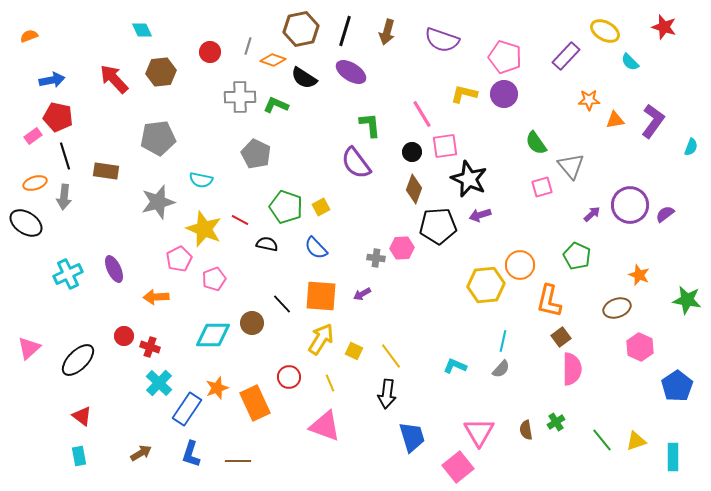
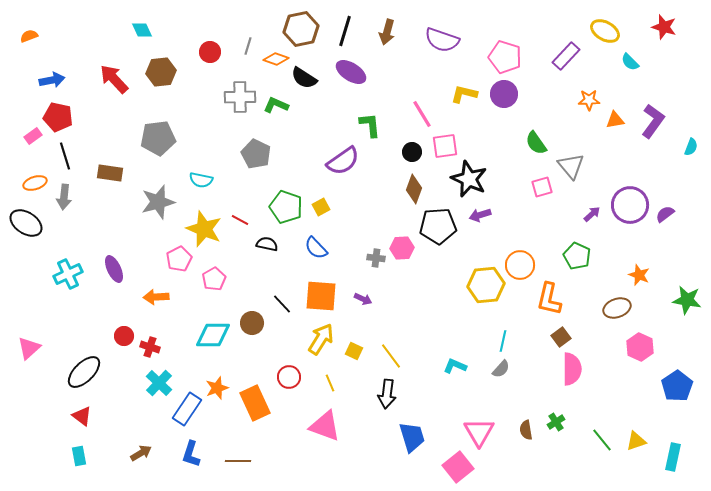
orange diamond at (273, 60): moved 3 px right, 1 px up
purple semicircle at (356, 163): moved 13 px left, 2 px up; rotated 88 degrees counterclockwise
brown rectangle at (106, 171): moved 4 px right, 2 px down
pink pentagon at (214, 279): rotated 10 degrees counterclockwise
purple arrow at (362, 294): moved 1 px right, 5 px down; rotated 126 degrees counterclockwise
orange L-shape at (549, 301): moved 2 px up
black ellipse at (78, 360): moved 6 px right, 12 px down
cyan rectangle at (673, 457): rotated 12 degrees clockwise
